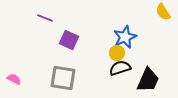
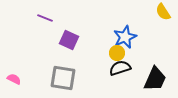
black trapezoid: moved 7 px right, 1 px up
